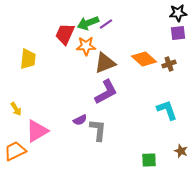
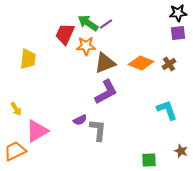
green arrow: rotated 55 degrees clockwise
orange diamond: moved 3 px left, 4 px down; rotated 20 degrees counterclockwise
brown cross: rotated 16 degrees counterclockwise
